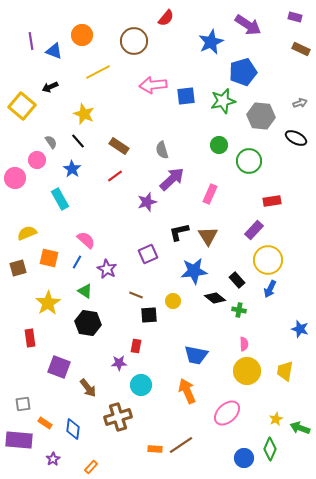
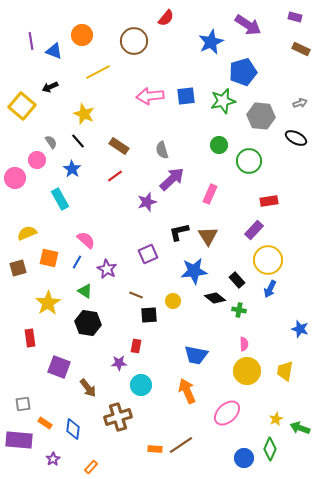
pink arrow at (153, 85): moved 3 px left, 11 px down
red rectangle at (272, 201): moved 3 px left
